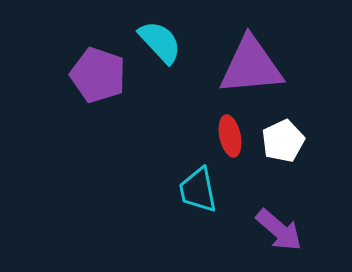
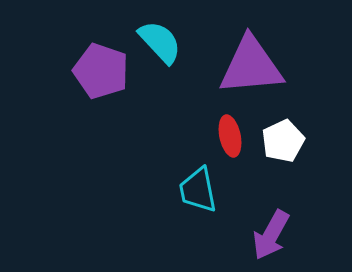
purple pentagon: moved 3 px right, 4 px up
purple arrow: moved 8 px left, 5 px down; rotated 78 degrees clockwise
